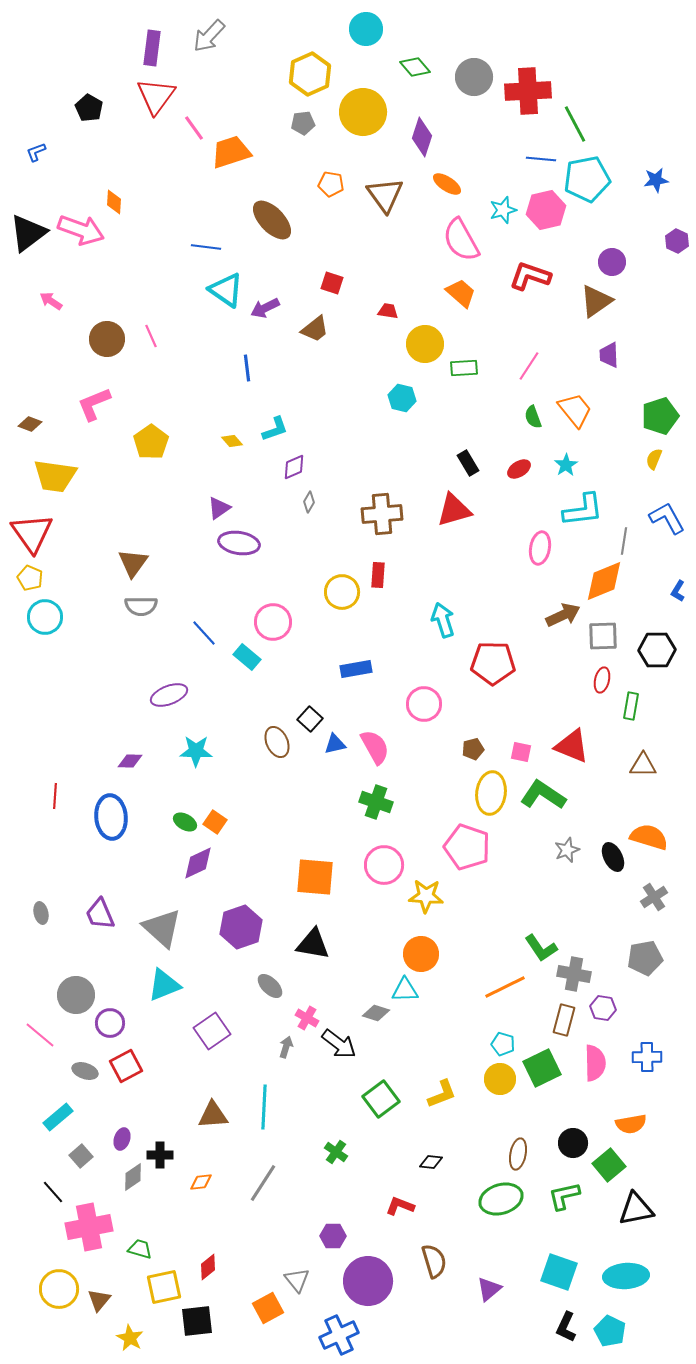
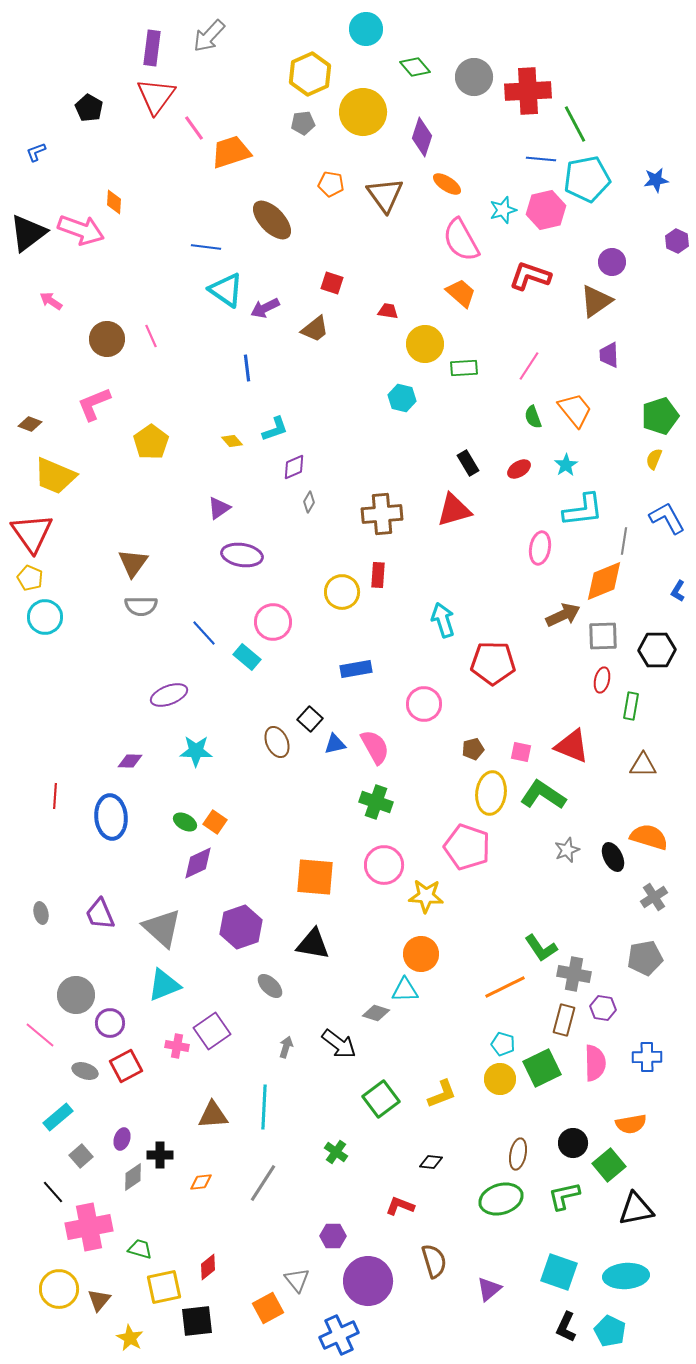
yellow trapezoid at (55, 476): rotated 15 degrees clockwise
purple ellipse at (239, 543): moved 3 px right, 12 px down
pink cross at (307, 1018): moved 130 px left, 28 px down; rotated 20 degrees counterclockwise
